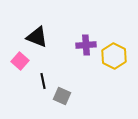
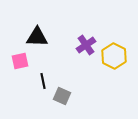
black triangle: rotated 20 degrees counterclockwise
purple cross: rotated 30 degrees counterclockwise
pink square: rotated 36 degrees clockwise
